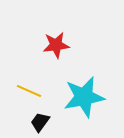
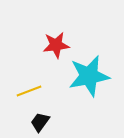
yellow line: rotated 45 degrees counterclockwise
cyan star: moved 5 px right, 21 px up
